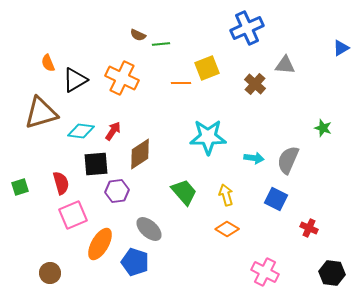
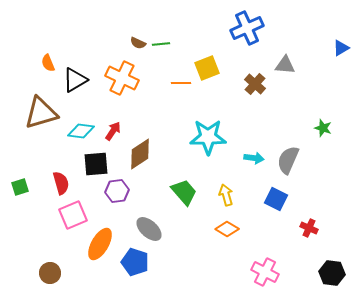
brown semicircle: moved 8 px down
